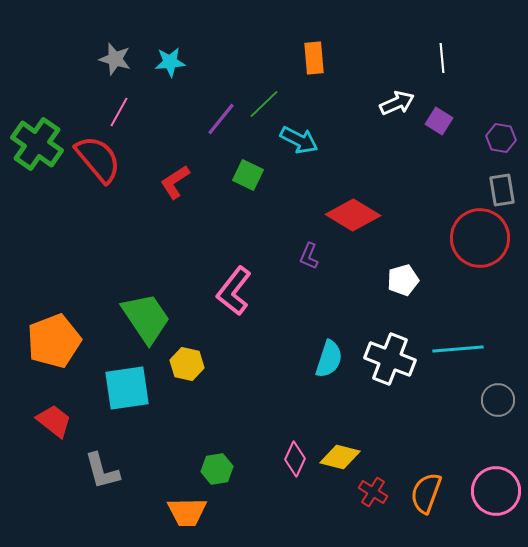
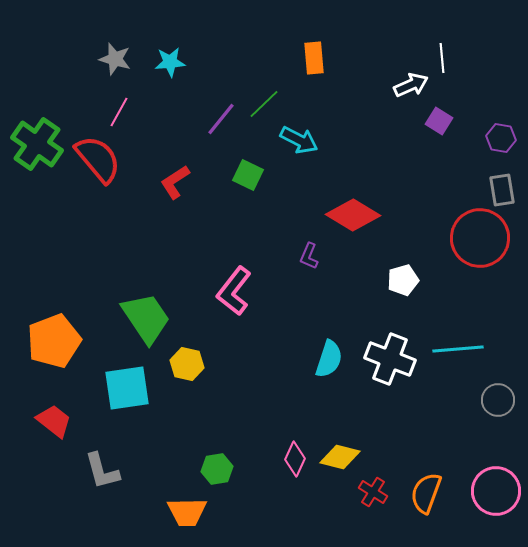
white arrow: moved 14 px right, 18 px up
